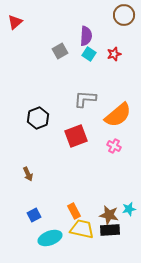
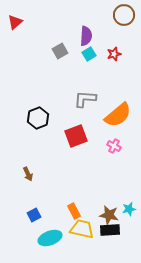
cyan square: rotated 24 degrees clockwise
